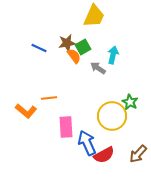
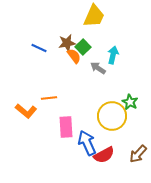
green square: rotated 14 degrees counterclockwise
